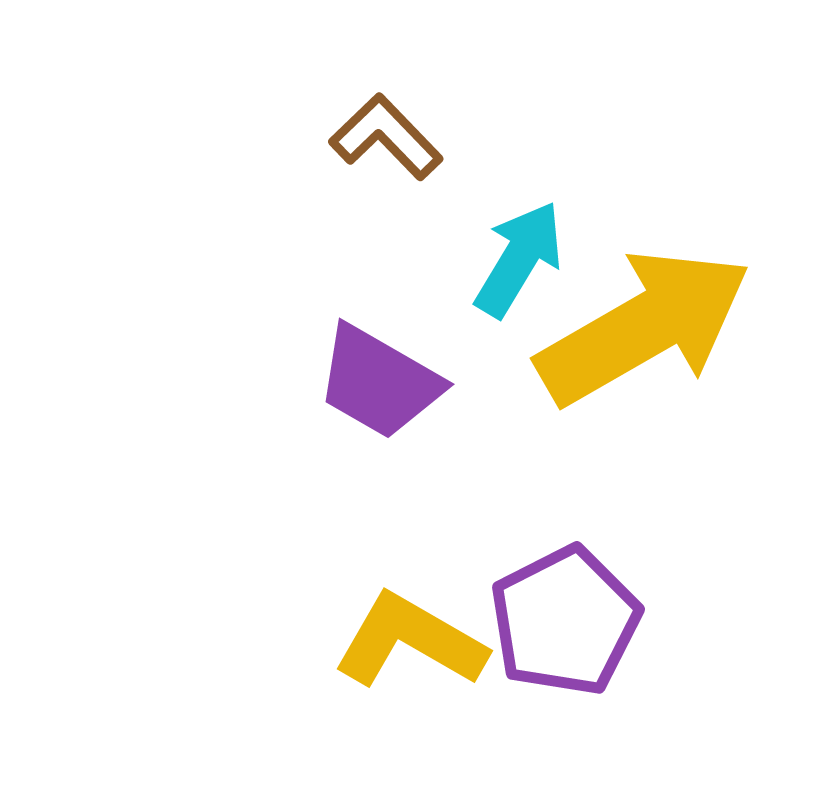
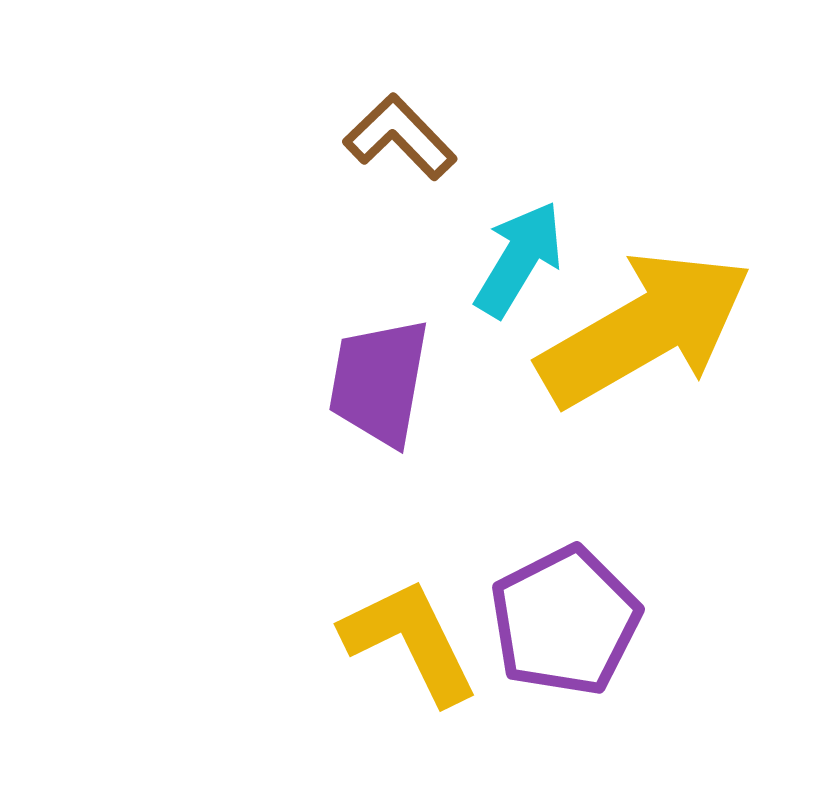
brown L-shape: moved 14 px right
yellow arrow: moved 1 px right, 2 px down
purple trapezoid: rotated 70 degrees clockwise
yellow L-shape: rotated 34 degrees clockwise
